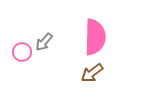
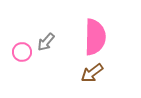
gray arrow: moved 2 px right
